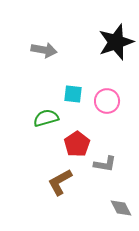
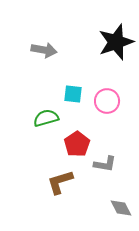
brown L-shape: rotated 12 degrees clockwise
